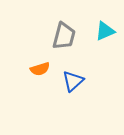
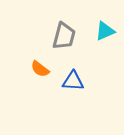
orange semicircle: rotated 54 degrees clockwise
blue triangle: rotated 45 degrees clockwise
